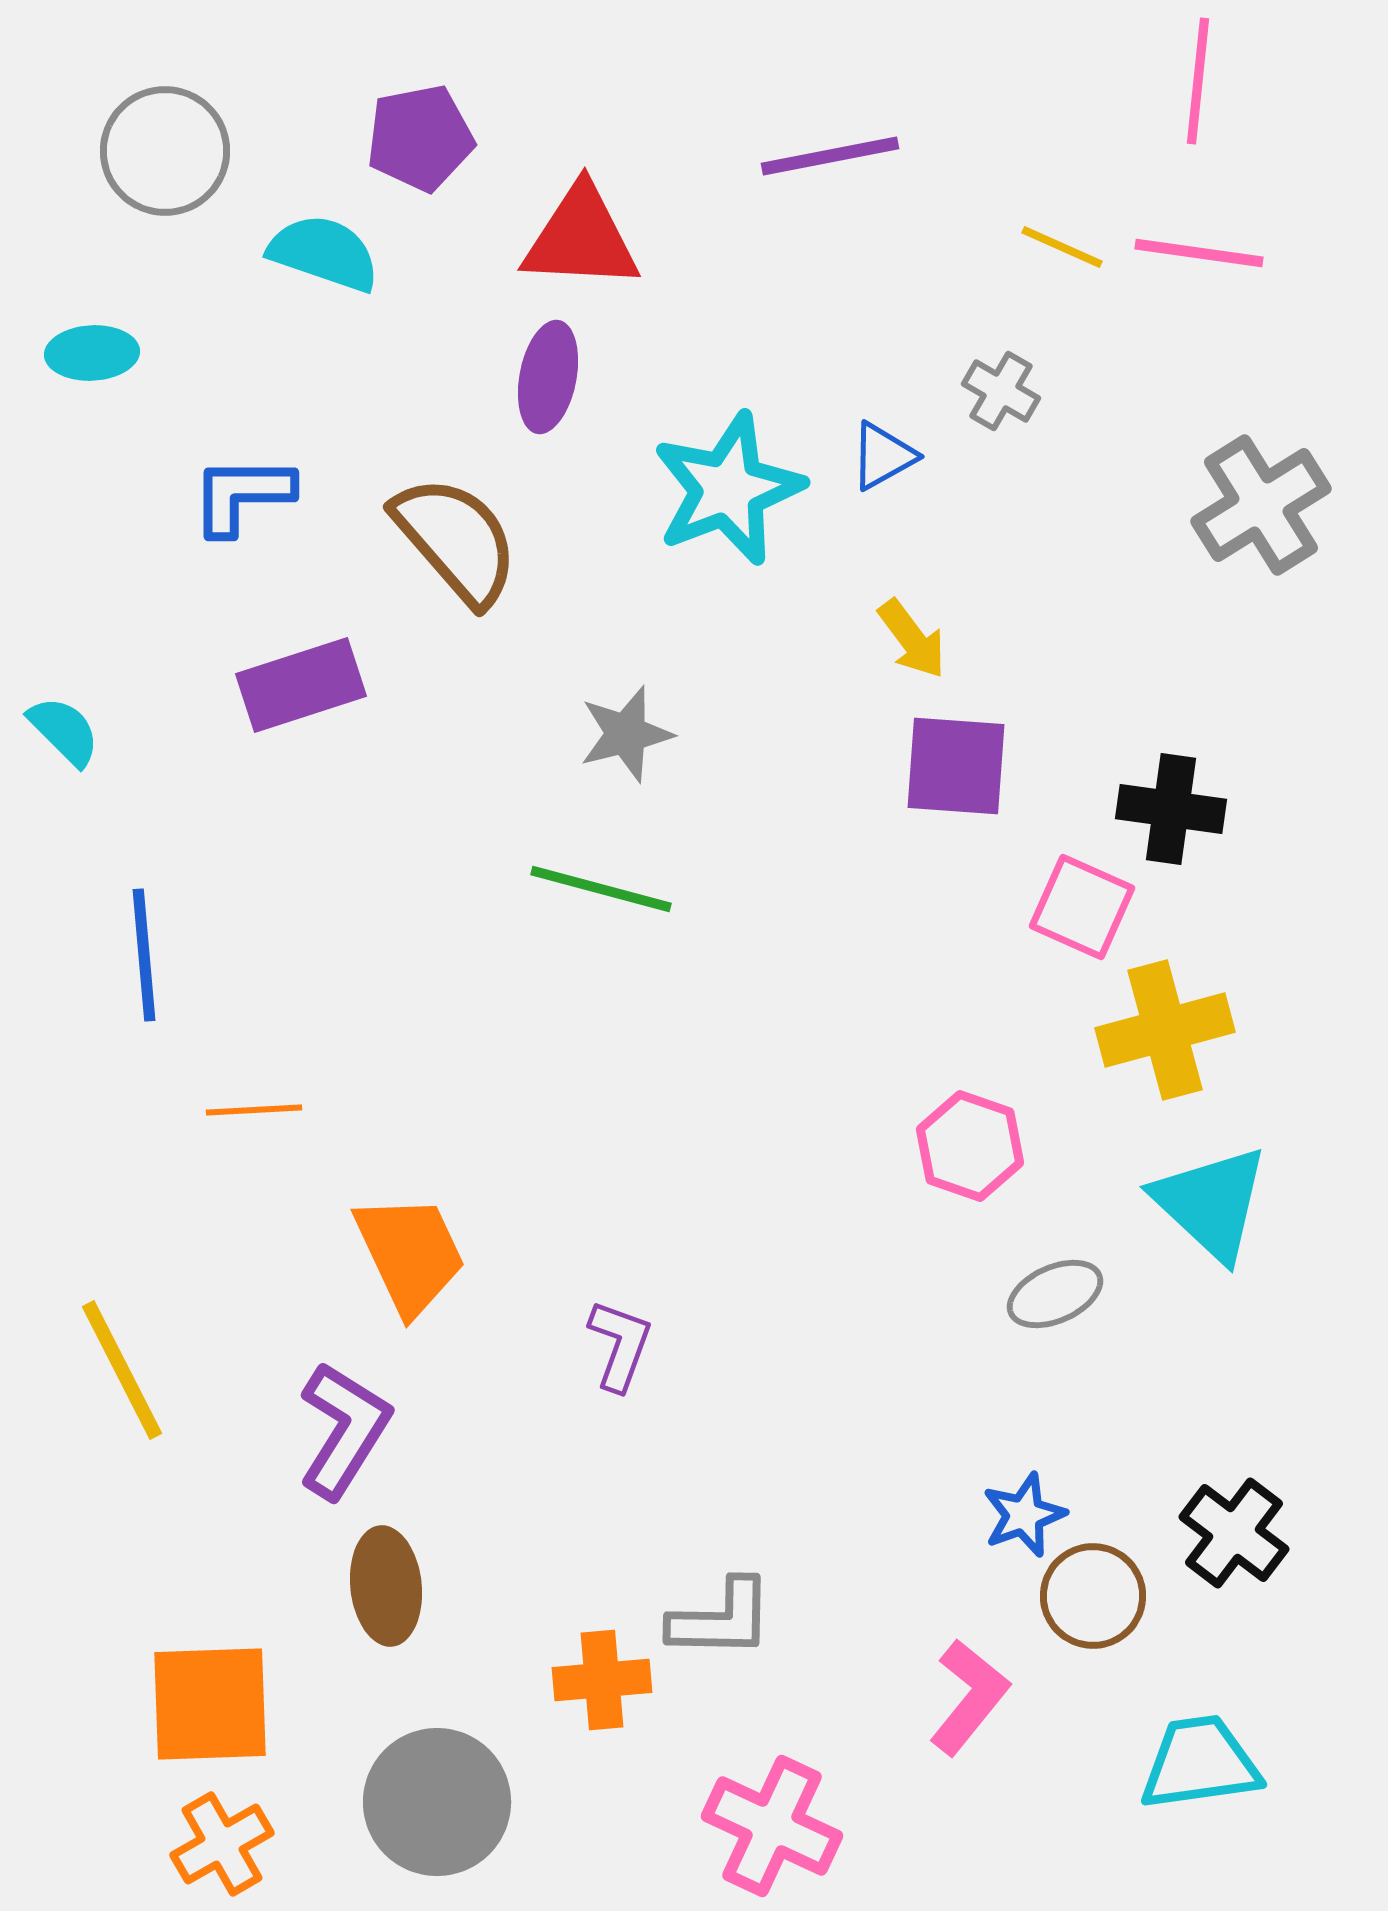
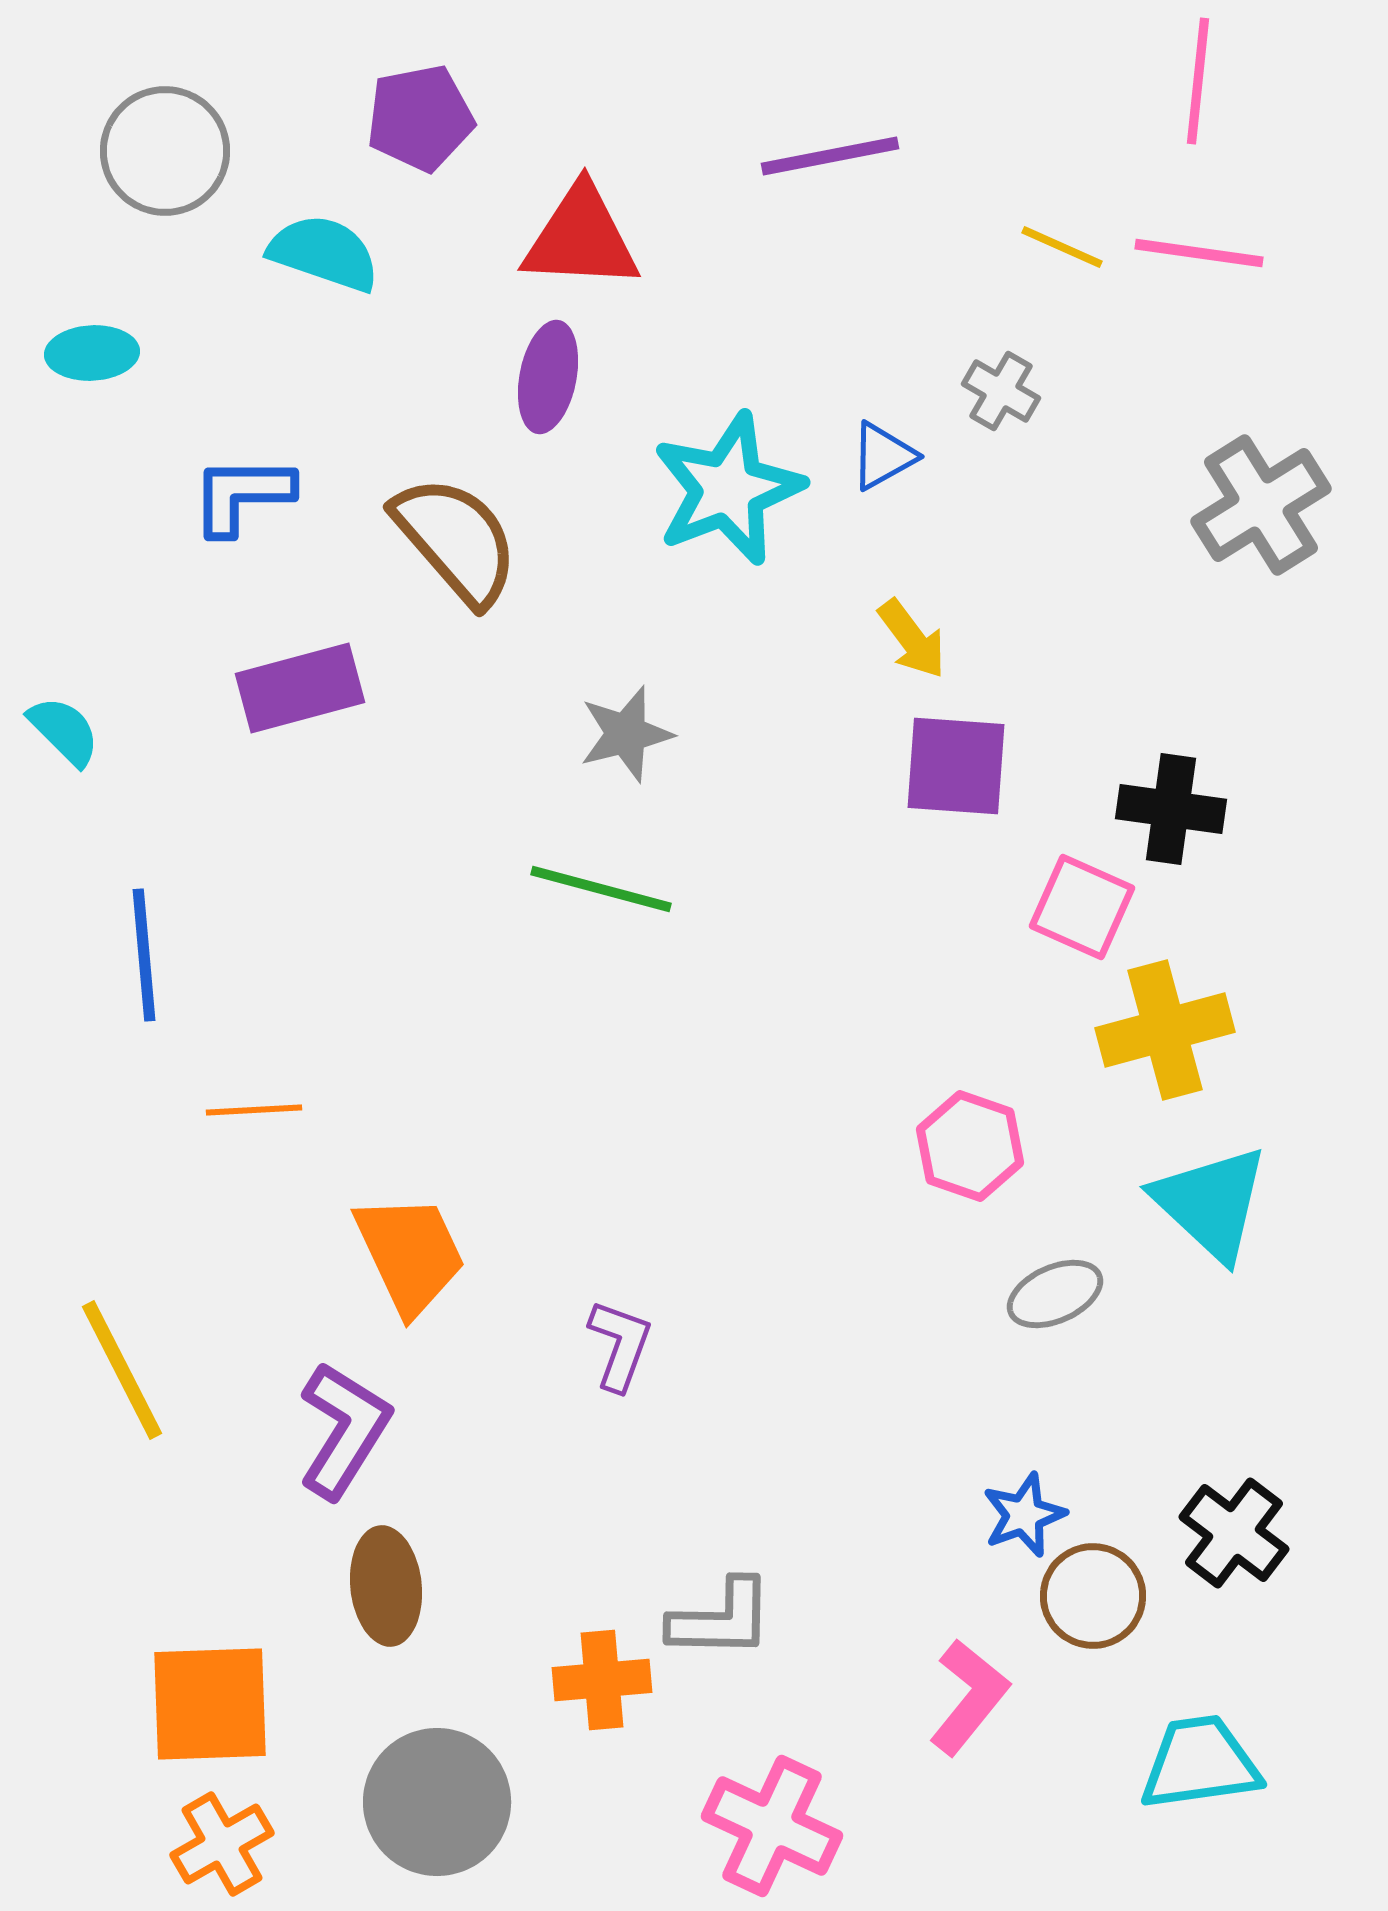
purple pentagon at (420, 138): moved 20 px up
purple rectangle at (301, 685): moved 1 px left, 3 px down; rotated 3 degrees clockwise
